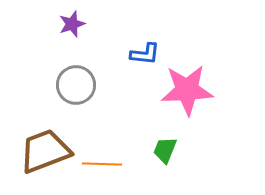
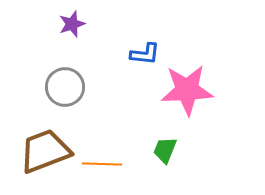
gray circle: moved 11 px left, 2 px down
